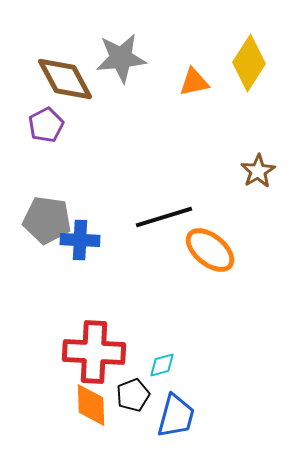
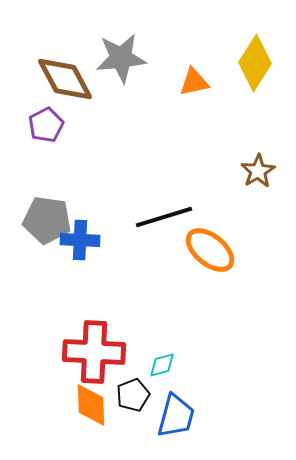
yellow diamond: moved 6 px right
